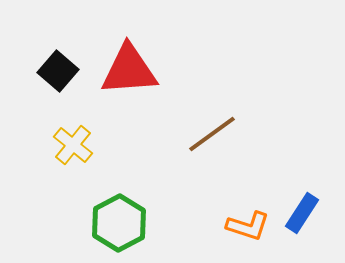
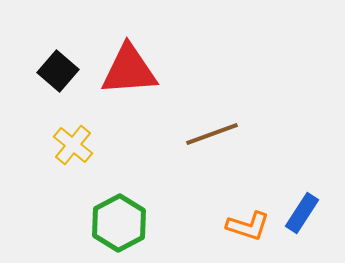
brown line: rotated 16 degrees clockwise
